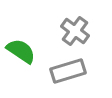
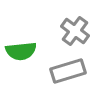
green semicircle: rotated 140 degrees clockwise
